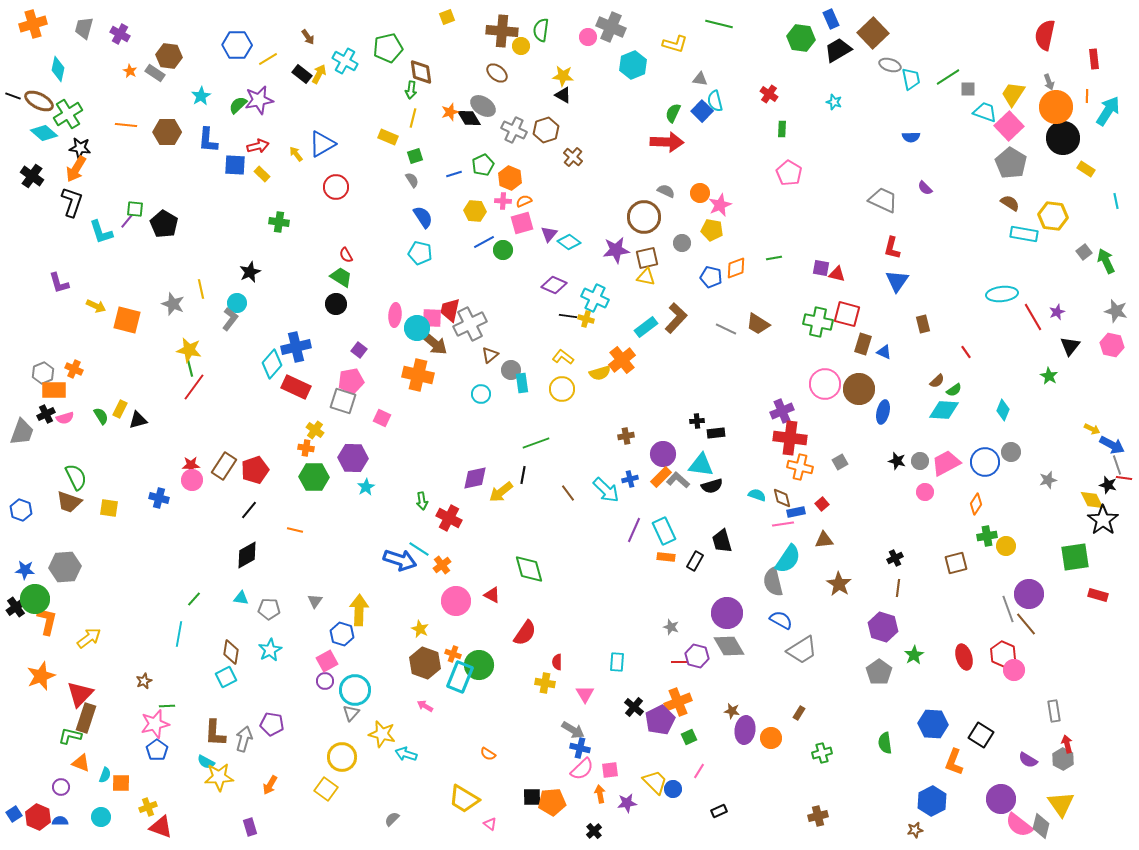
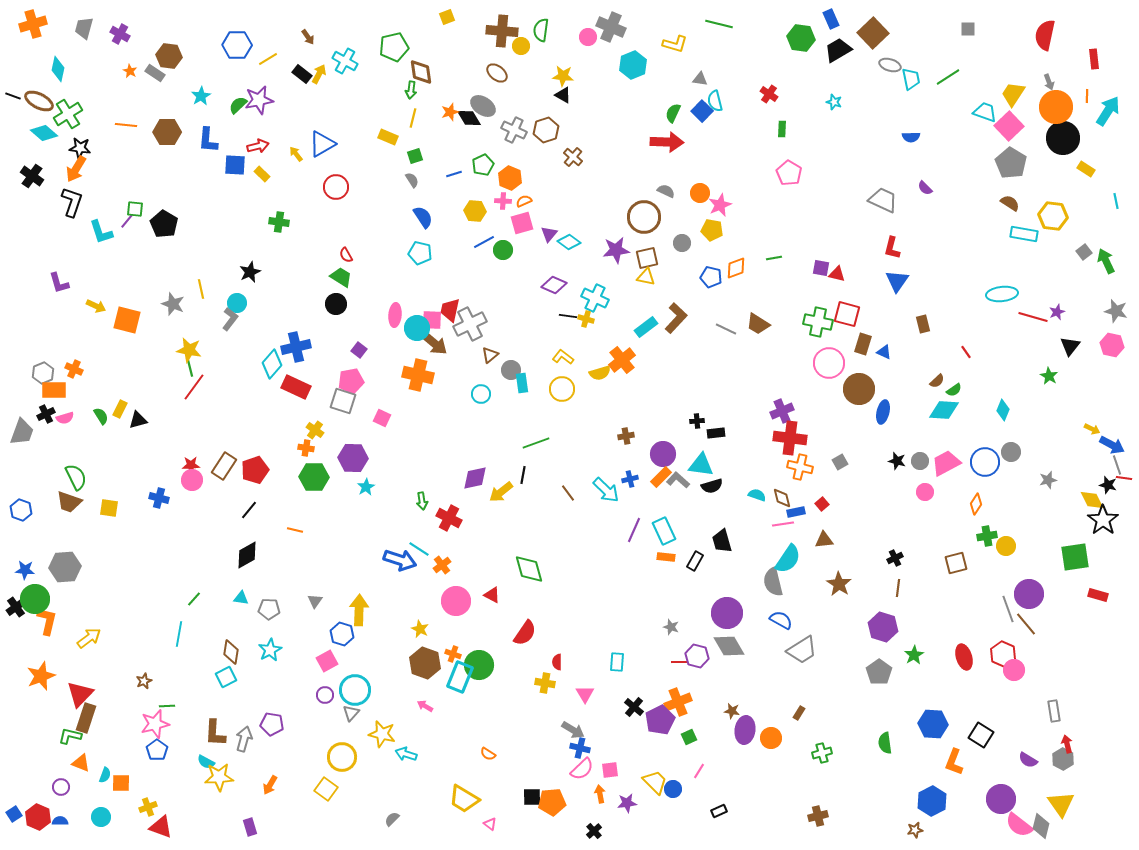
green pentagon at (388, 48): moved 6 px right, 1 px up
gray square at (968, 89): moved 60 px up
red line at (1033, 317): rotated 44 degrees counterclockwise
pink square at (432, 318): moved 2 px down
pink circle at (825, 384): moved 4 px right, 21 px up
purple circle at (325, 681): moved 14 px down
